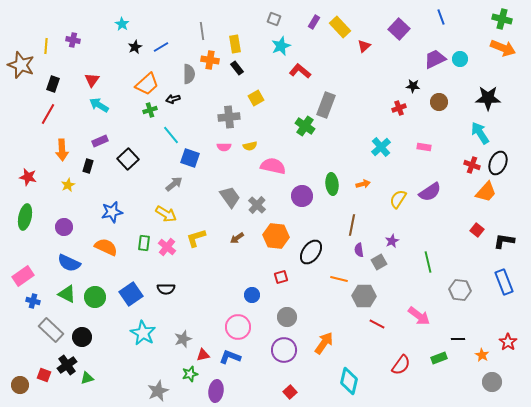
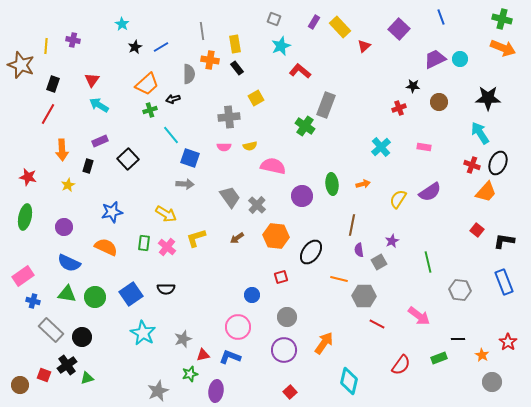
gray arrow at (174, 184): moved 11 px right; rotated 42 degrees clockwise
green triangle at (67, 294): rotated 18 degrees counterclockwise
